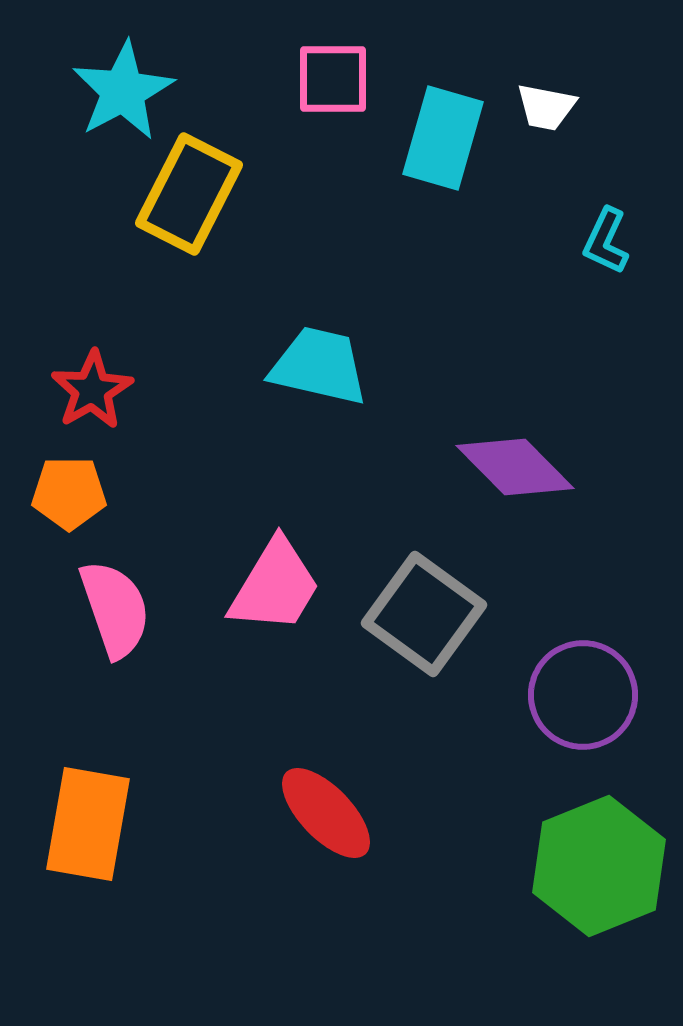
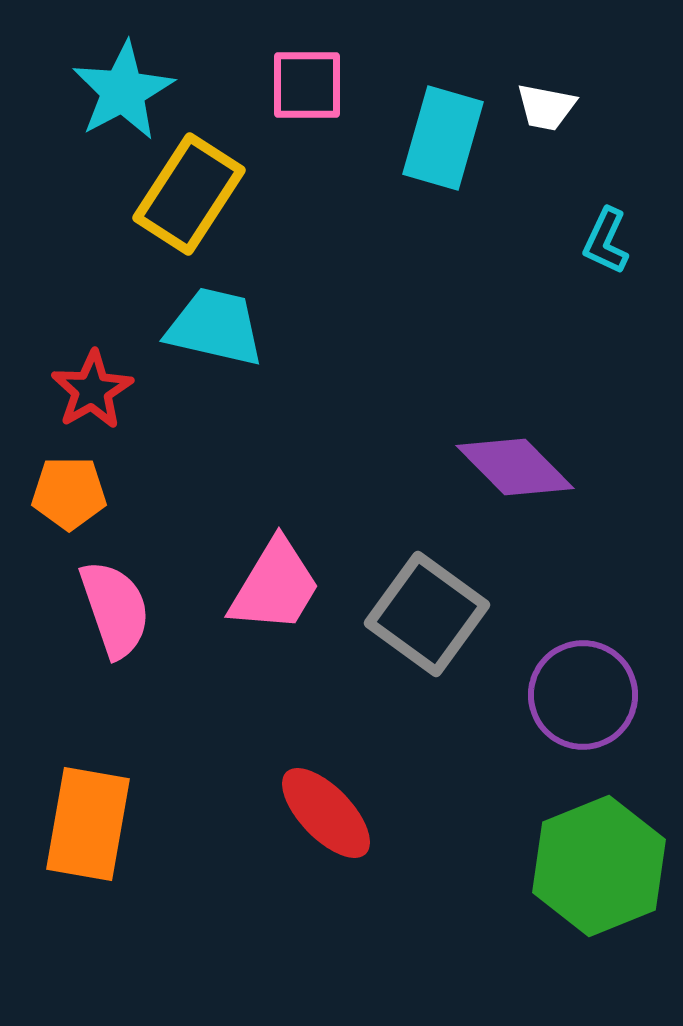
pink square: moved 26 px left, 6 px down
yellow rectangle: rotated 6 degrees clockwise
cyan trapezoid: moved 104 px left, 39 px up
gray square: moved 3 px right
